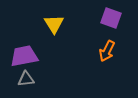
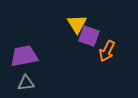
purple square: moved 22 px left, 18 px down
yellow triangle: moved 23 px right
gray triangle: moved 4 px down
